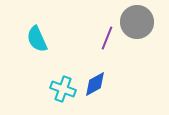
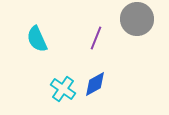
gray circle: moved 3 px up
purple line: moved 11 px left
cyan cross: rotated 15 degrees clockwise
